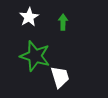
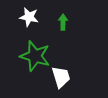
white star: rotated 30 degrees counterclockwise
white trapezoid: moved 1 px right
